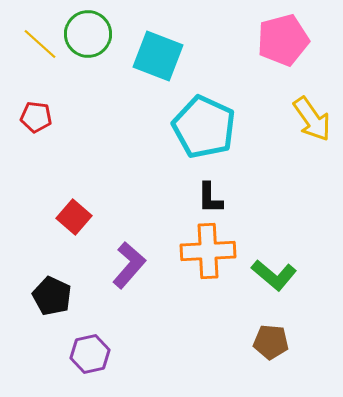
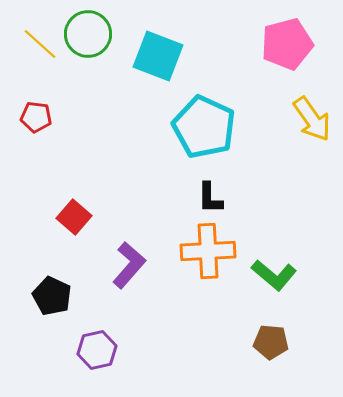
pink pentagon: moved 4 px right, 4 px down
purple hexagon: moved 7 px right, 4 px up
